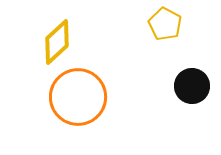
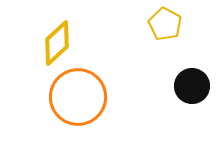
yellow diamond: moved 1 px down
